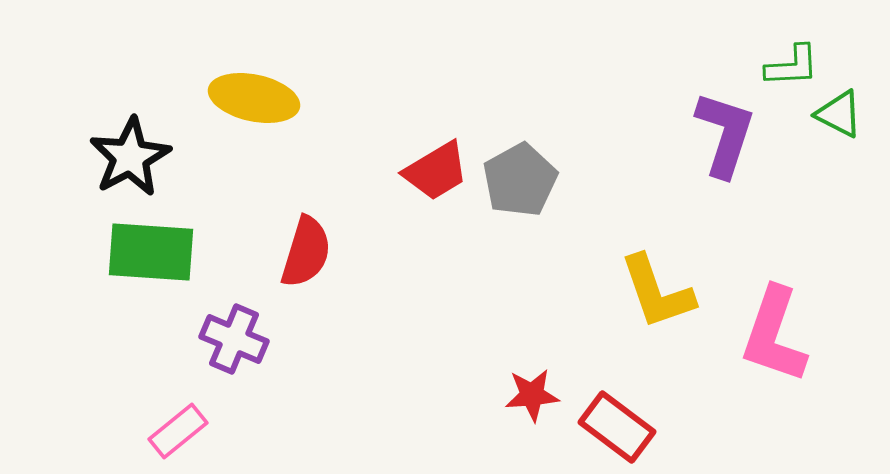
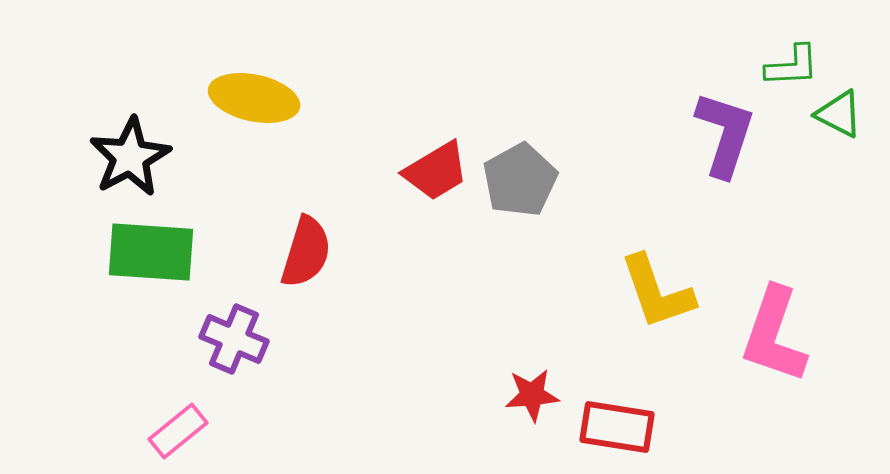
red rectangle: rotated 28 degrees counterclockwise
